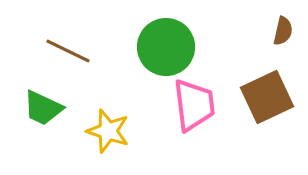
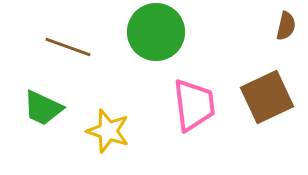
brown semicircle: moved 3 px right, 5 px up
green circle: moved 10 px left, 15 px up
brown line: moved 4 px up; rotated 6 degrees counterclockwise
